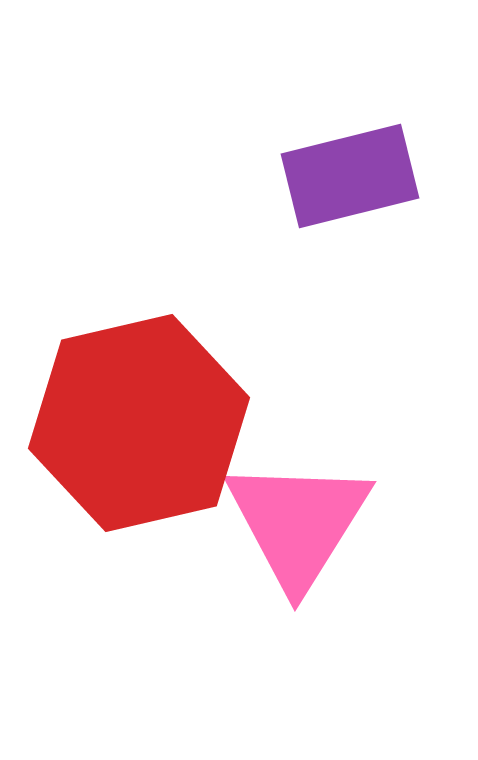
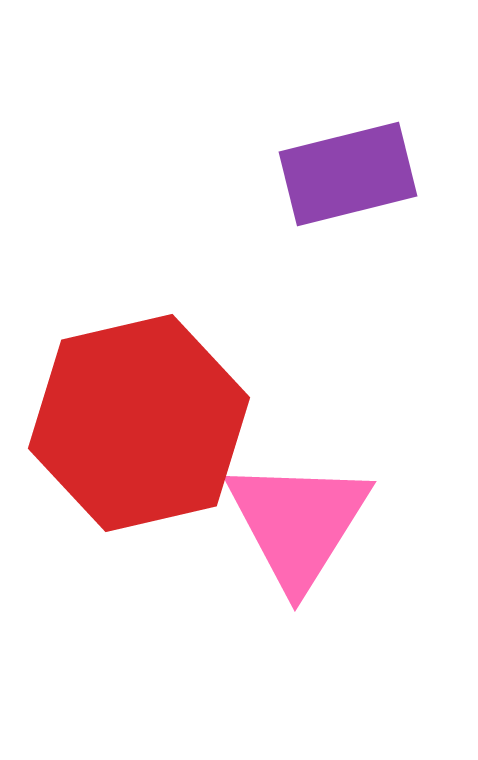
purple rectangle: moved 2 px left, 2 px up
